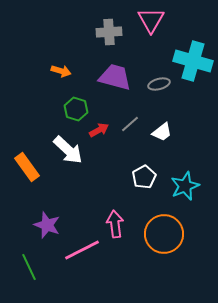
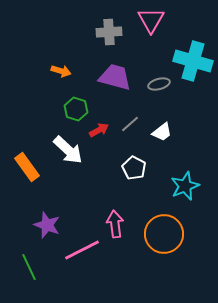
white pentagon: moved 10 px left, 9 px up; rotated 15 degrees counterclockwise
